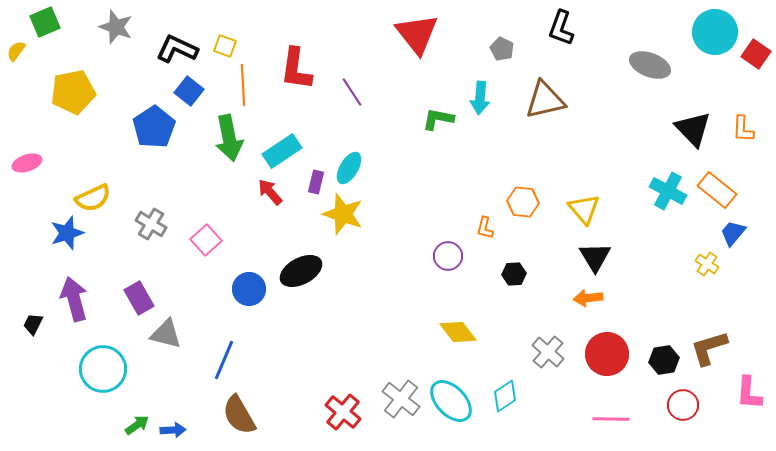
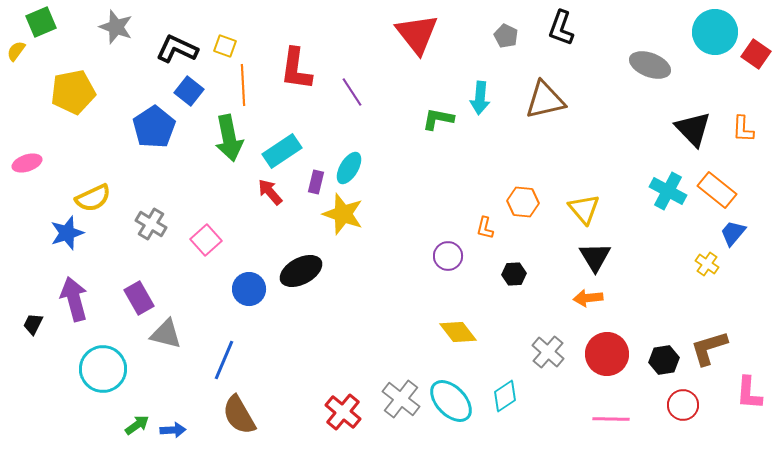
green square at (45, 22): moved 4 px left
gray pentagon at (502, 49): moved 4 px right, 13 px up
